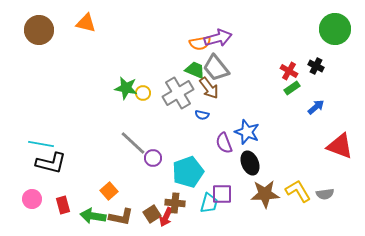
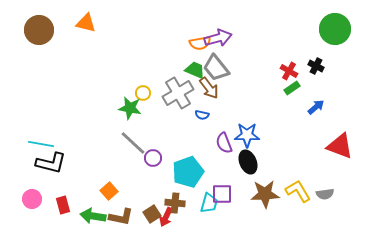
green star: moved 4 px right, 20 px down
blue star: moved 3 px down; rotated 20 degrees counterclockwise
black ellipse: moved 2 px left, 1 px up
